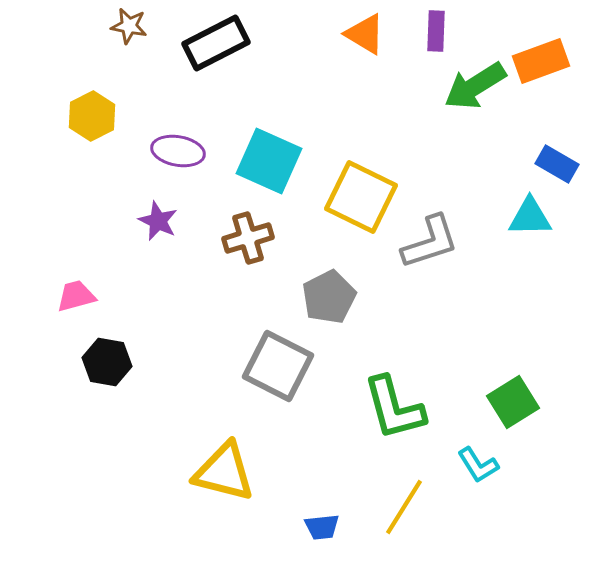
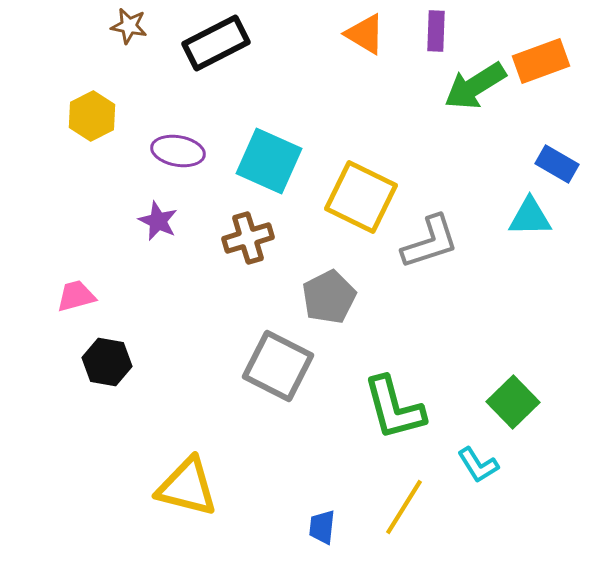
green square: rotated 12 degrees counterclockwise
yellow triangle: moved 37 px left, 15 px down
blue trapezoid: rotated 102 degrees clockwise
